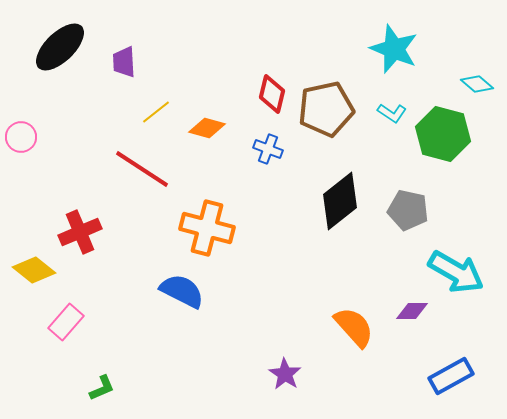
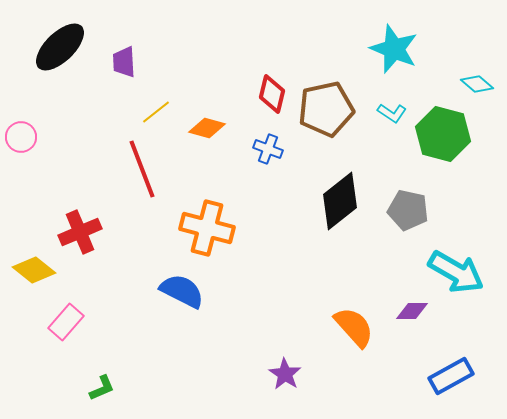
red line: rotated 36 degrees clockwise
